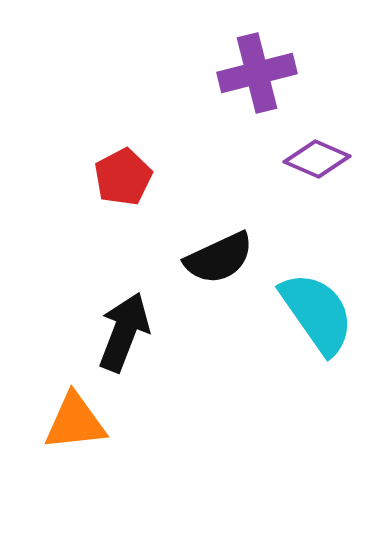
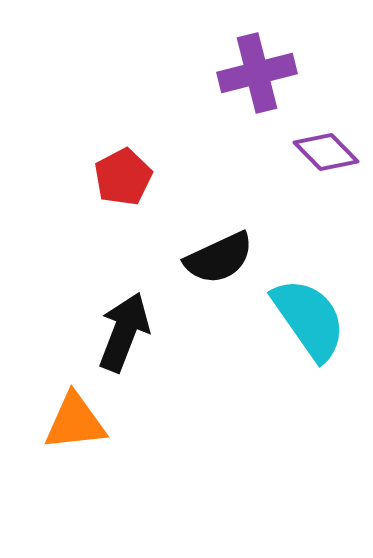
purple diamond: moved 9 px right, 7 px up; rotated 22 degrees clockwise
cyan semicircle: moved 8 px left, 6 px down
